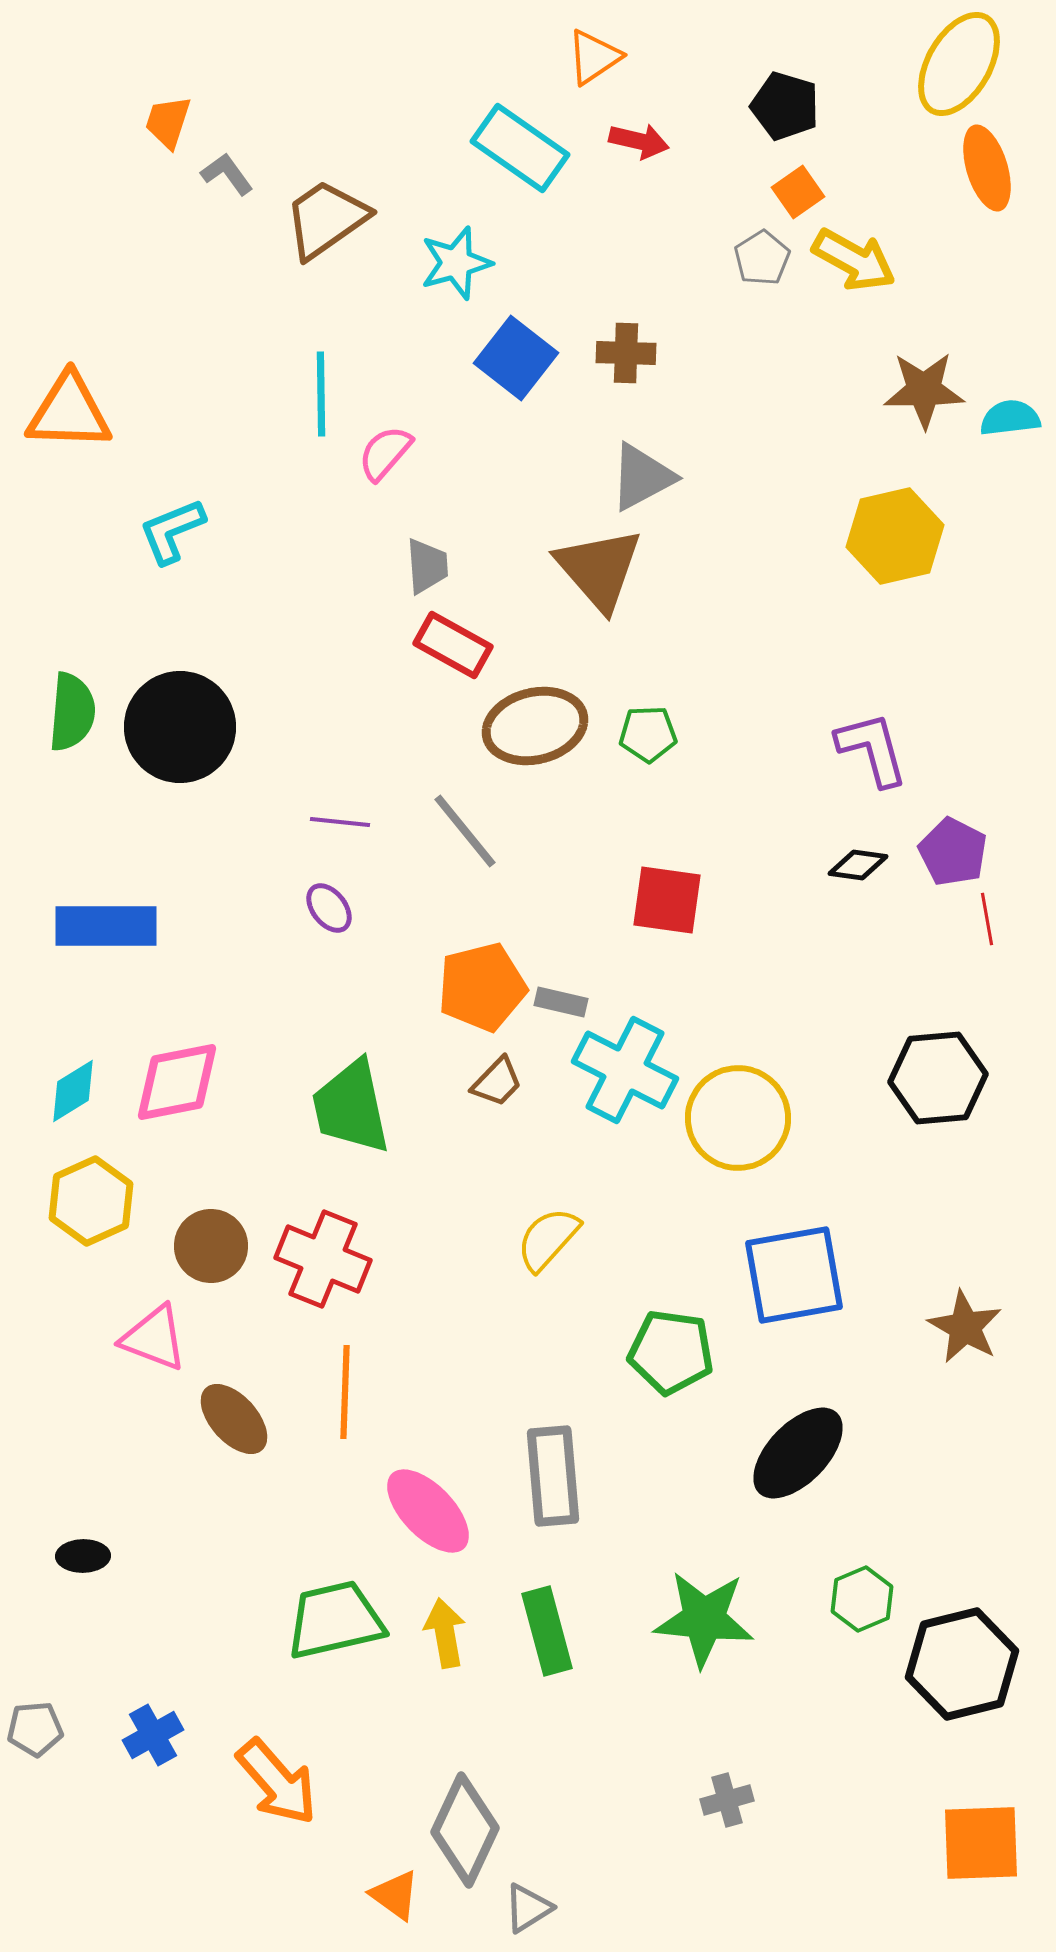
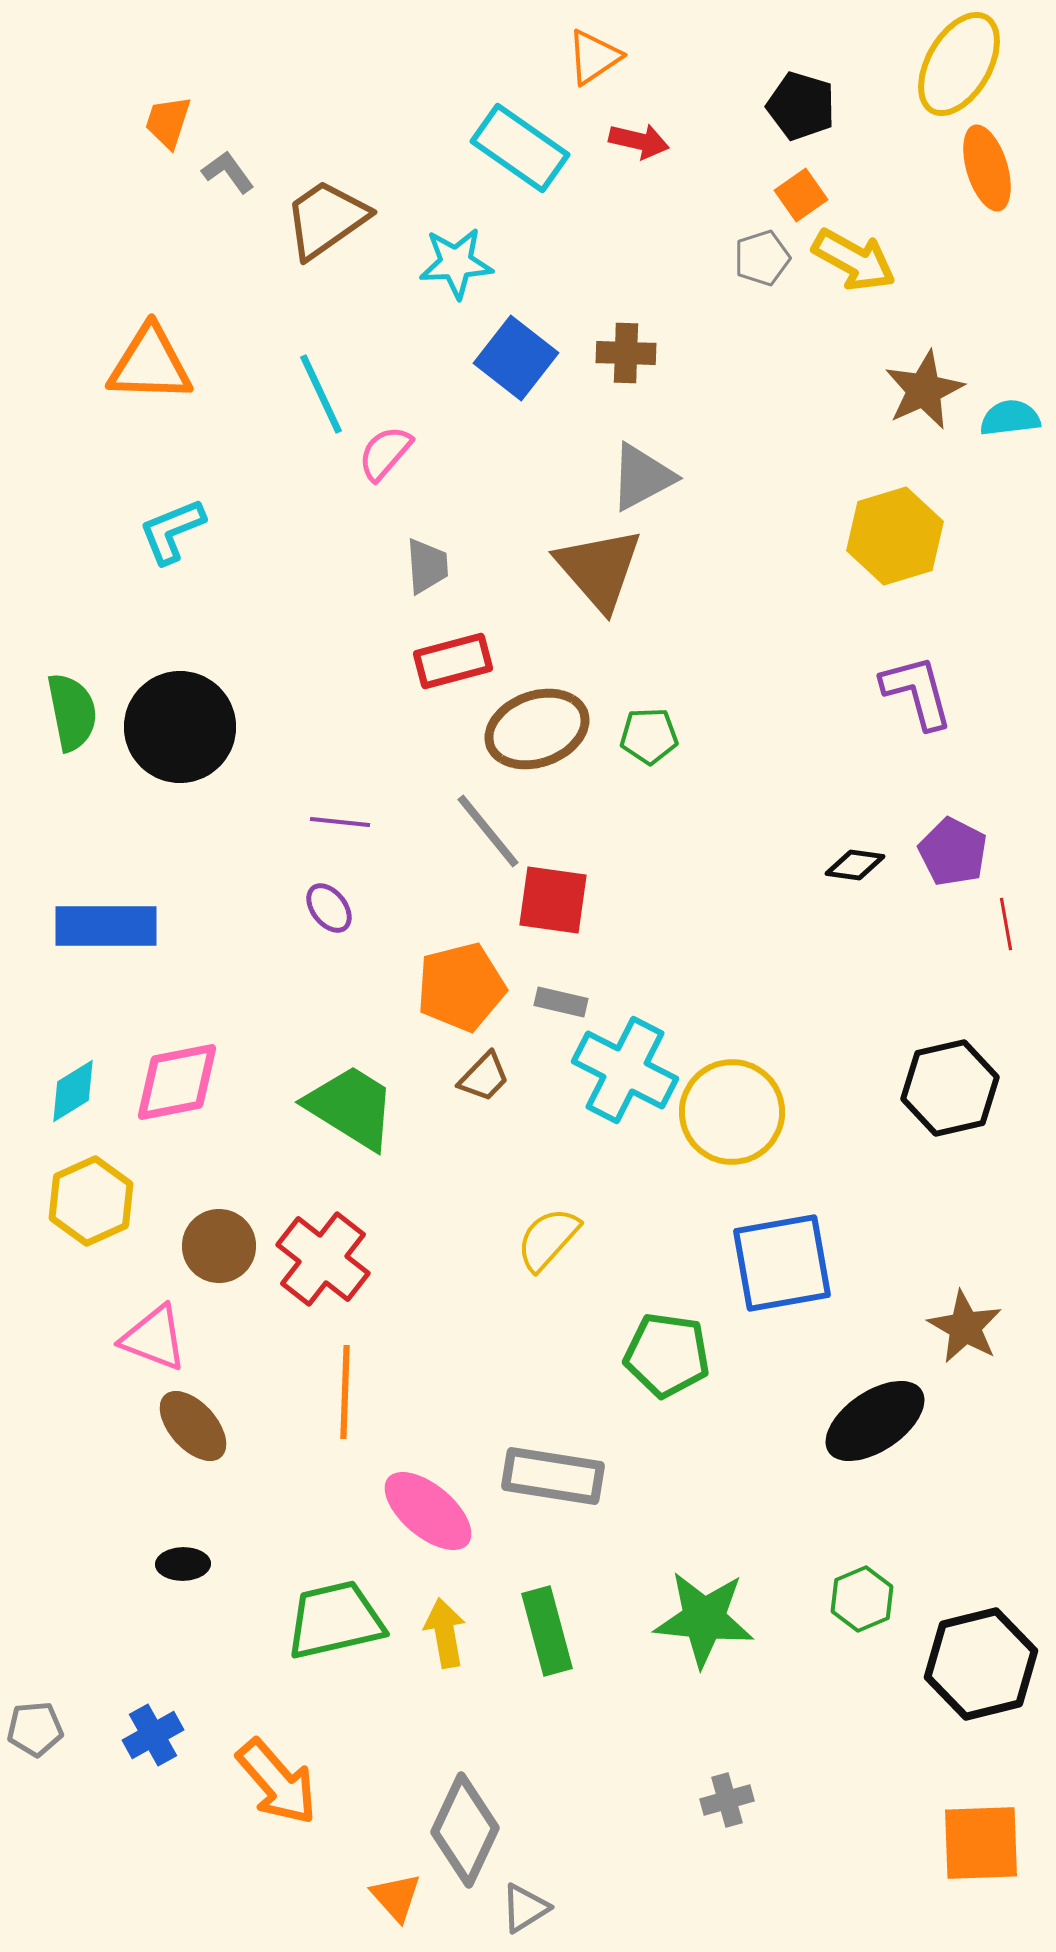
black pentagon at (785, 106): moved 16 px right
gray L-shape at (227, 174): moved 1 px right, 2 px up
orange square at (798, 192): moved 3 px right, 3 px down
gray pentagon at (762, 258): rotated 14 degrees clockwise
cyan star at (456, 263): rotated 12 degrees clockwise
brown star at (924, 390): rotated 24 degrees counterclockwise
cyan line at (321, 394): rotated 24 degrees counterclockwise
orange triangle at (69, 412): moved 81 px right, 48 px up
yellow hexagon at (895, 536): rotated 4 degrees counterclockwise
red rectangle at (453, 645): moved 16 px down; rotated 44 degrees counterclockwise
green semicircle at (72, 712): rotated 16 degrees counterclockwise
brown ellipse at (535, 726): moved 2 px right, 3 px down; rotated 6 degrees counterclockwise
green pentagon at (648, 734): moved 1 px right, 2 px down
purple L-shape at (872, 749): moved 45 px right, 57 px up
gray line at (465, 831): moved 23 px right
black diamond at (858, 865): moved 3 px left
red square at (667, 900): moved 114 px left
red line at (987, 919): moved 19 px right, 5 px down
orange pentagon at (482, 987): moved 21 px left
black hexagon at (938, 1078): moved 12 px right, 10 px down; rotated 8 degrees counterclockwise
brown trapezoid at (497, 1082): moved 13 px left, 5 px up
green trapezoid at (351, 1107): rotated 134 degrees clockwise
yellow circle at (738, 1118): moved 6 px left, 6 px up
brown circle at (211, 1246): moved 8 px right
red cross at (323, 1259): rotated 16 degrees clockwise
blue square at (794, 1275): moved 12 px left, 12 px up
green pentagon at (671, 1352): moved 4 px left, 3 px down
brown ellipse at (234, 1419): moved 41 px left, 7 px down
black ellipse at (798, 1453): moved 77 px right, 32 px up; rotated 12 degrees clockwise
gray rectangle at (553, 1476): rotated 76 degrees counterclockwise
pink ellipse at (428, 1511): rotated 6 degrees counterclockwise
black ellipse at (83, 1556): moved 100 px right, 8 px down
black hexagon at (962, 1664): moved 19 px right
orange triangle at (395, 1895): moved 1 px right, 2 px down; rotated 12 degrees clockwise
gray triangle at (528, 1908): moved 3 px left
